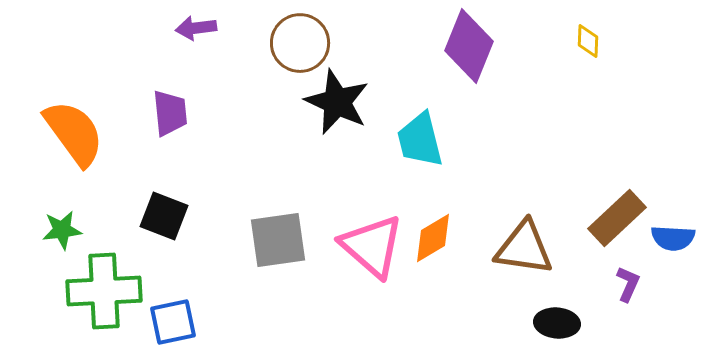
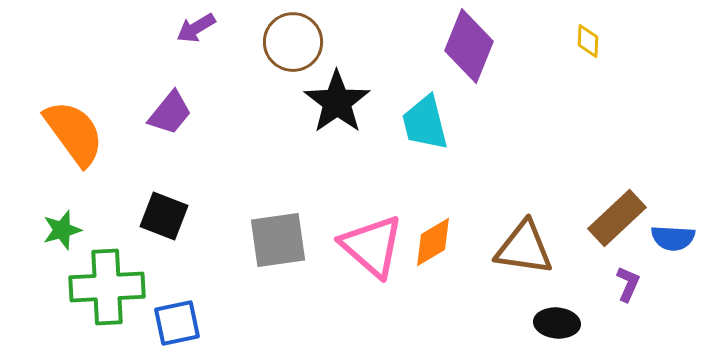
purple arrow: rotated 24 degrees counterclockwise
brown circle: moved 7 px left, 1 px up
black star: rotated 12 degrees clockwise
purple trapezoid: rotated 45 degrees clockwise
cyan trapezoid: moved 5 px right, 17 px up
green star: rotated 9 degrees counterclockwise
orange diamond: moved 4 px down
green cross: moved 3 px right, 4 px up
blue square: moved 4 px right, 1 px down
